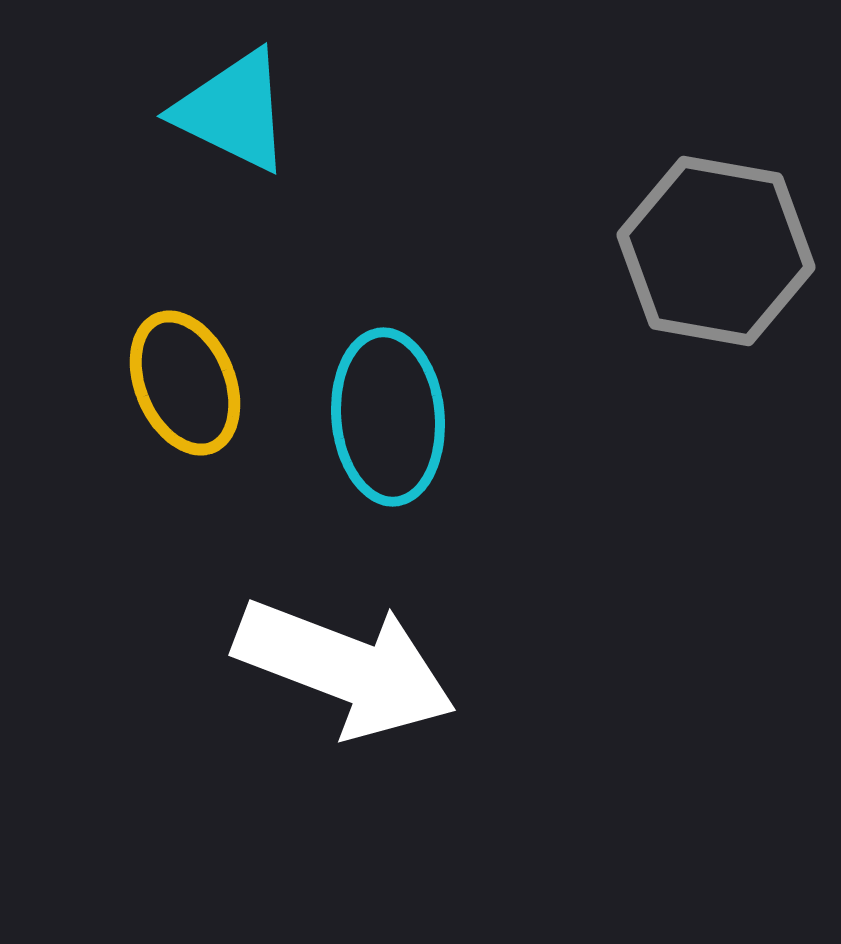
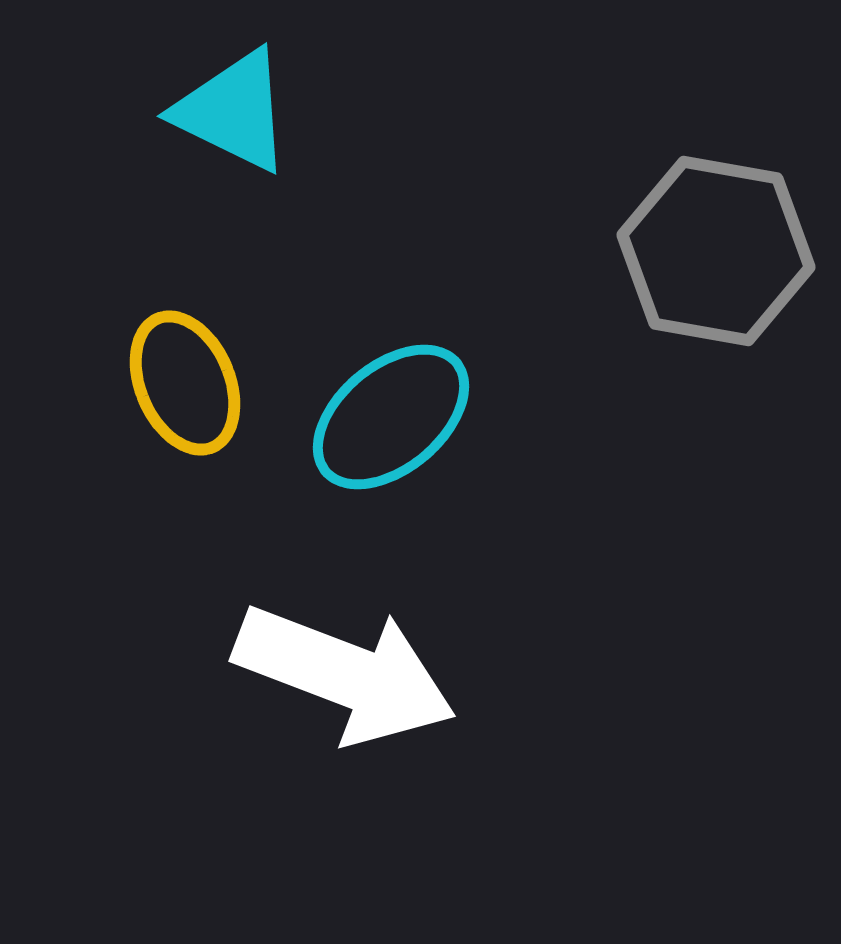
cyan ellipse: moved 3 px right; rotated 55 degrees clockwise
white arrow: moved 6 px down
